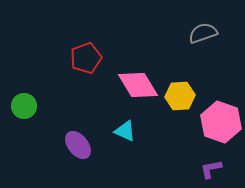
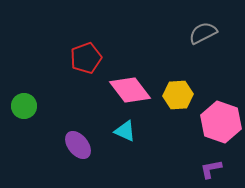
gray semicircle: rotated 8 degrees counterclockwise
pink diamond: moved 8 px left, 5 px down; rotated 6 degrees counterclockwise
yellow hexagon: moved 2 px left, 1 px up
